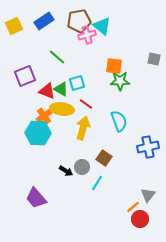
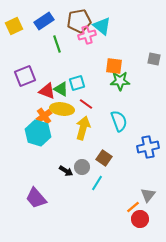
green line: moved 13 px up; rotated 30 degrees clockwise
cyan hexagon: rotated 15 degrees clockwise
